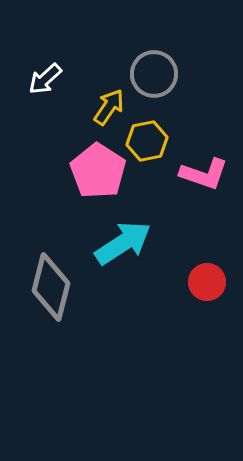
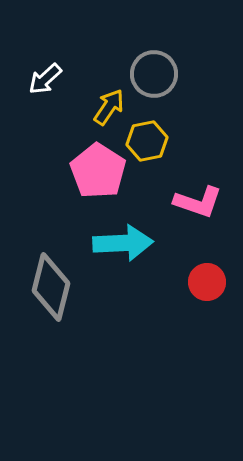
pink L-shape: moved 6 px left, 28 px down
cyan arrow: rotated 30 degrees clockwise
